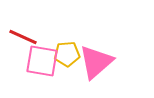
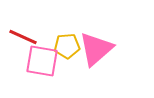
yellow pentagon: moved 8 px up
pink triangle: moved 13 px up
